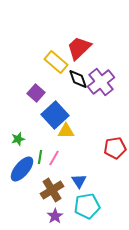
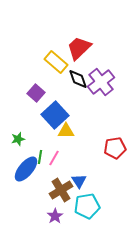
blue ellipse: moved 4 px right
brown cross: moved 9 px right
